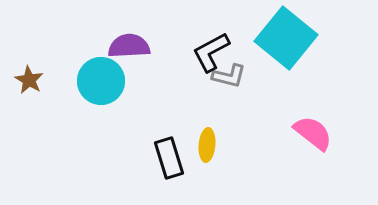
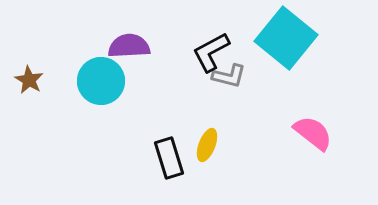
yellow ellipse: rotated 16 degrees clockwise
